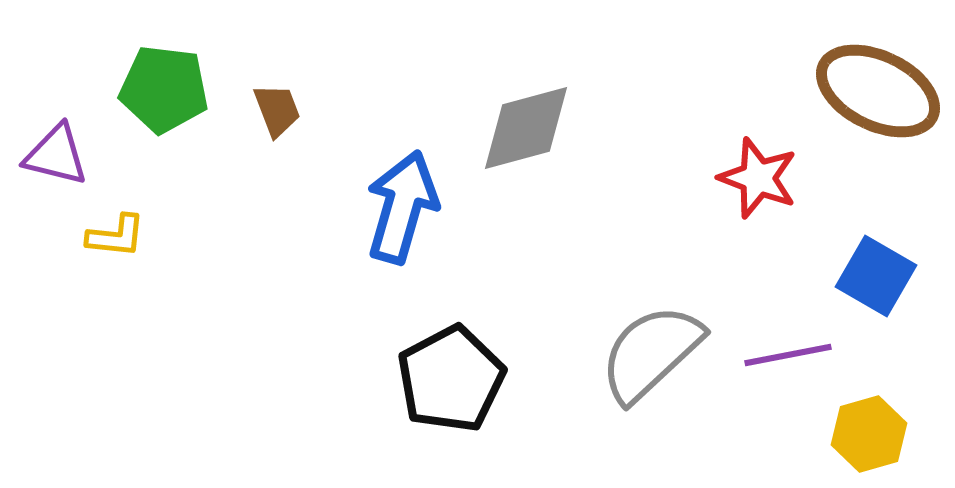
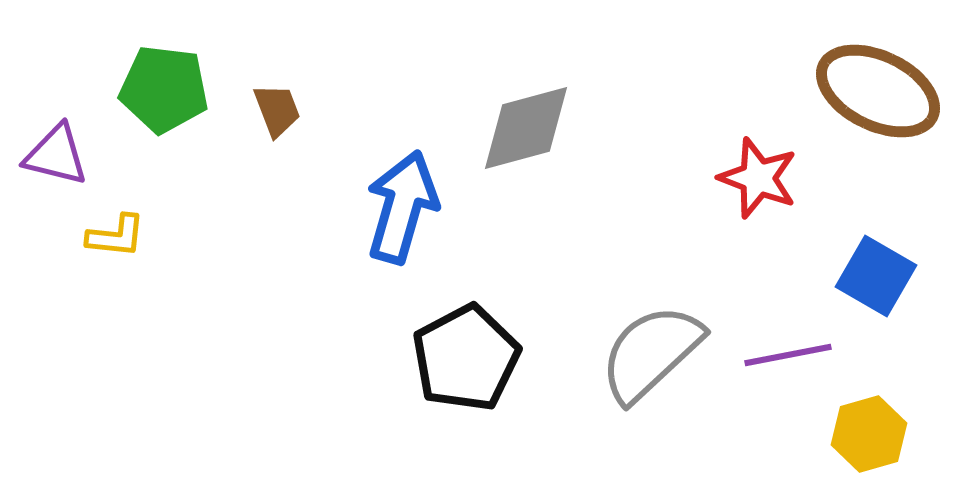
black pentagon: moved 15 px right, 21 px up
